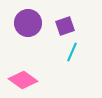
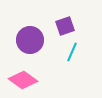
purple circle: moved 2 px right, 17 px down
